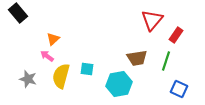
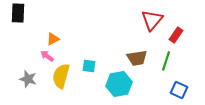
black rectangle: rotated 42 degrees clockwise
orange triangle: rotated 16 degrees clockwise
cyan square: moved 2 px right, 3 px up
blue square: moved 1 px down
